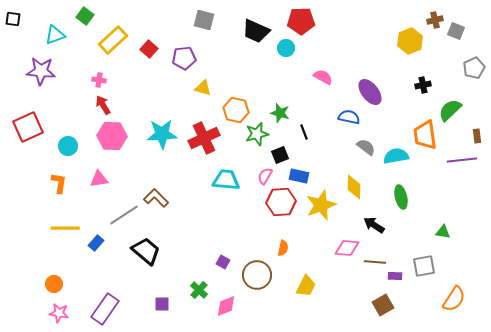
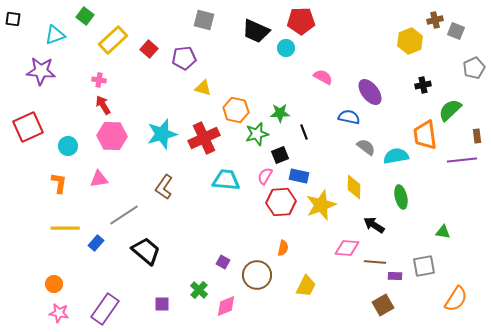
green star at (280, 113): rotated 18 degrees counterclockwise
cyan star at (162, 134): rotated 12 degrees counterclockwise
brown L-shape at (156, 198): moved 8 px right, 11 px up; rotated 100 degrees counterclockwise
orange semicircle at (454, 299): moved 2 px right
